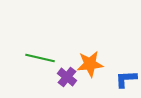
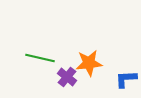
orange star: moved 1 px left, 1 px up
